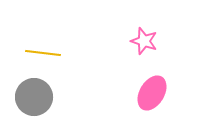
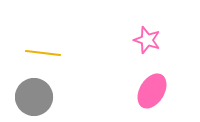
pink star: moved 3 px right, 1 px up
pink ellipse: moved 2 px up
